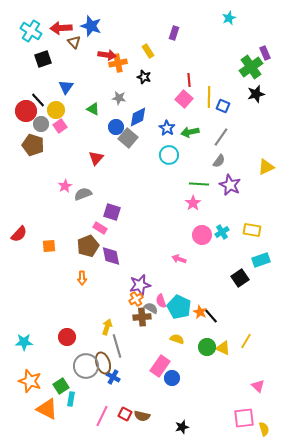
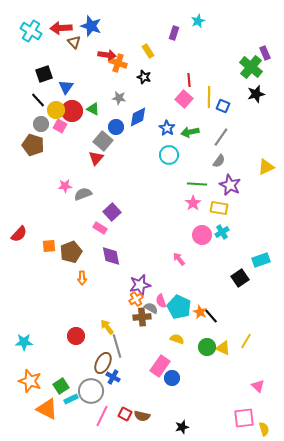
cyan star at (229, 18): moved 31 px left, 3 px down
black square at (43, 59): moved 1 px right, 15 px down
orange cross at (118, 63): rotated 30 degrees clockwise
green cross at (251, 67): rotated 15 degrees counterclockwise
red circle at (26, 111): moved 46 px right
pink square at (60, 126): rotated 24 degrees counterclockwise
gray square at (128, 138): moved 25 px left, 3 px down
green line at (199, 184): moved 2 px left
pink star at (65, 186): rotated 24 degrees clockwise
purple square at (112, 212): rotated 30 degrees clockwise
yellow rectangle at (252, 230): moved 33 px left, 22 px up
brown pentagon at (88, 246): moved 17 px left, 6 px down
pink arrow at (179, 259): rotated 32 degrees clockwise
yellow arrow at (107, 327): rotated 56 degrees counterclockwise
red circle at (67, 337): moved 9 px right, 1 px up
brown ellipse at (103, 363): rotated 45 degrees clockwise
gray circle at (86, 366): moved 5 px right, 25 px down
cyan rectangle at (71, 399): rotated 56 degrees clockwise
